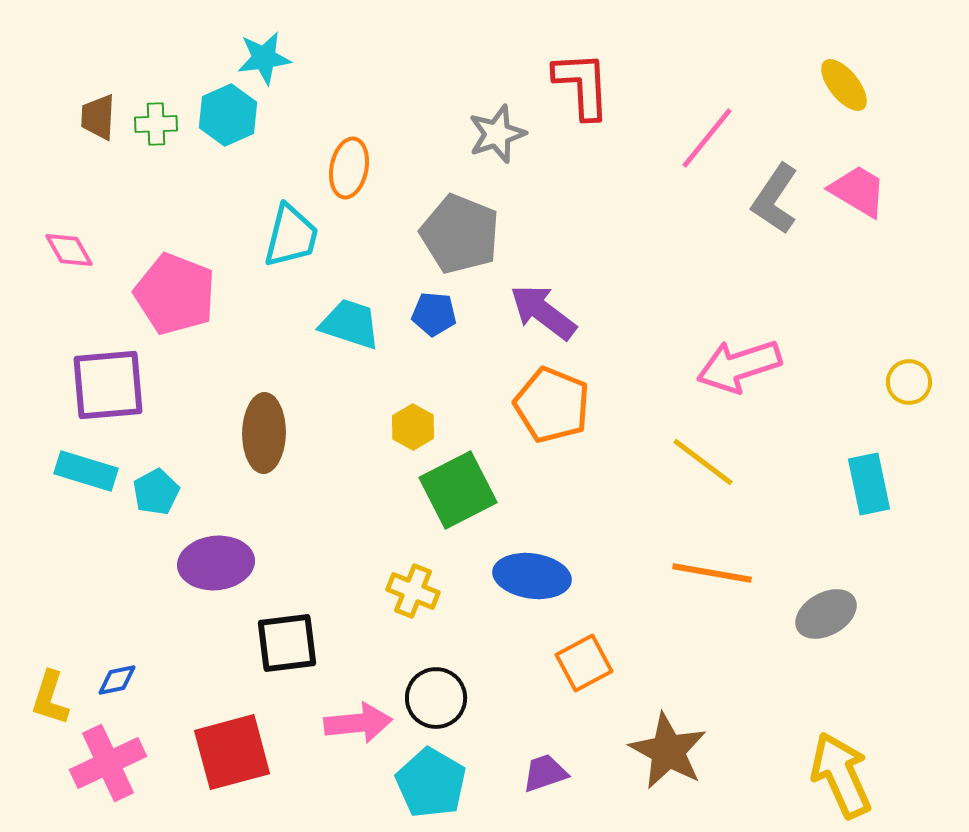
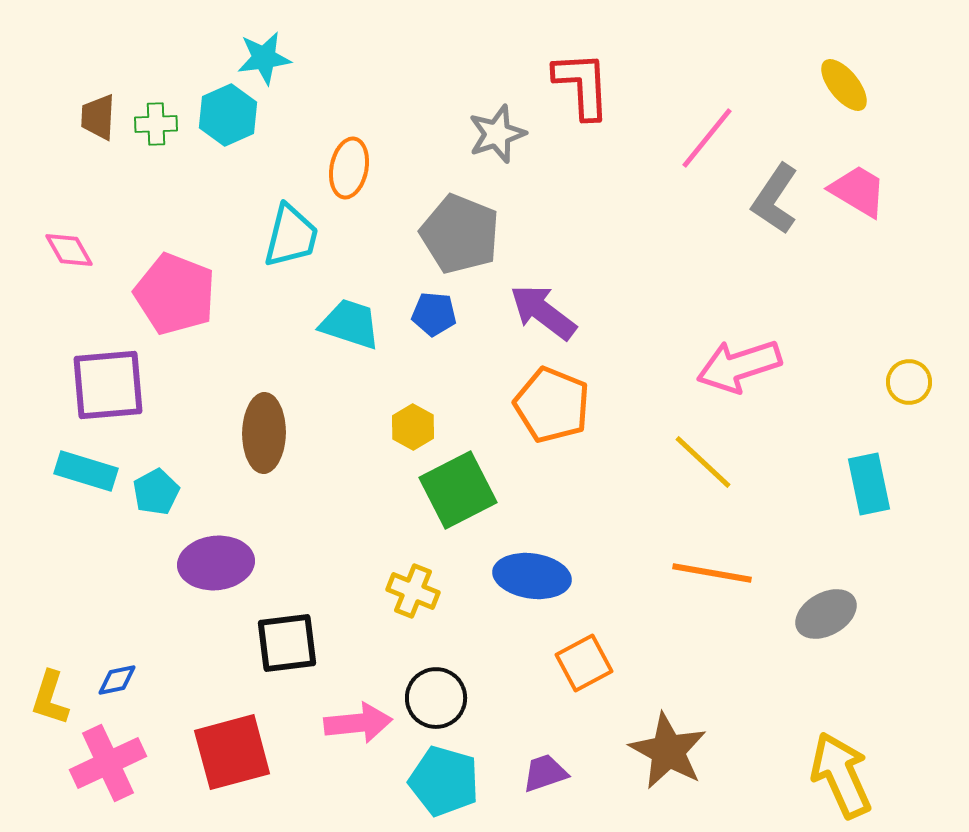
yellow line at (703, 462): rotated 6 degrees clockwise
cyan pentagon at (431, 783): moved 13 px right, 2 px up; rotated 14 degrees counterclockwise
